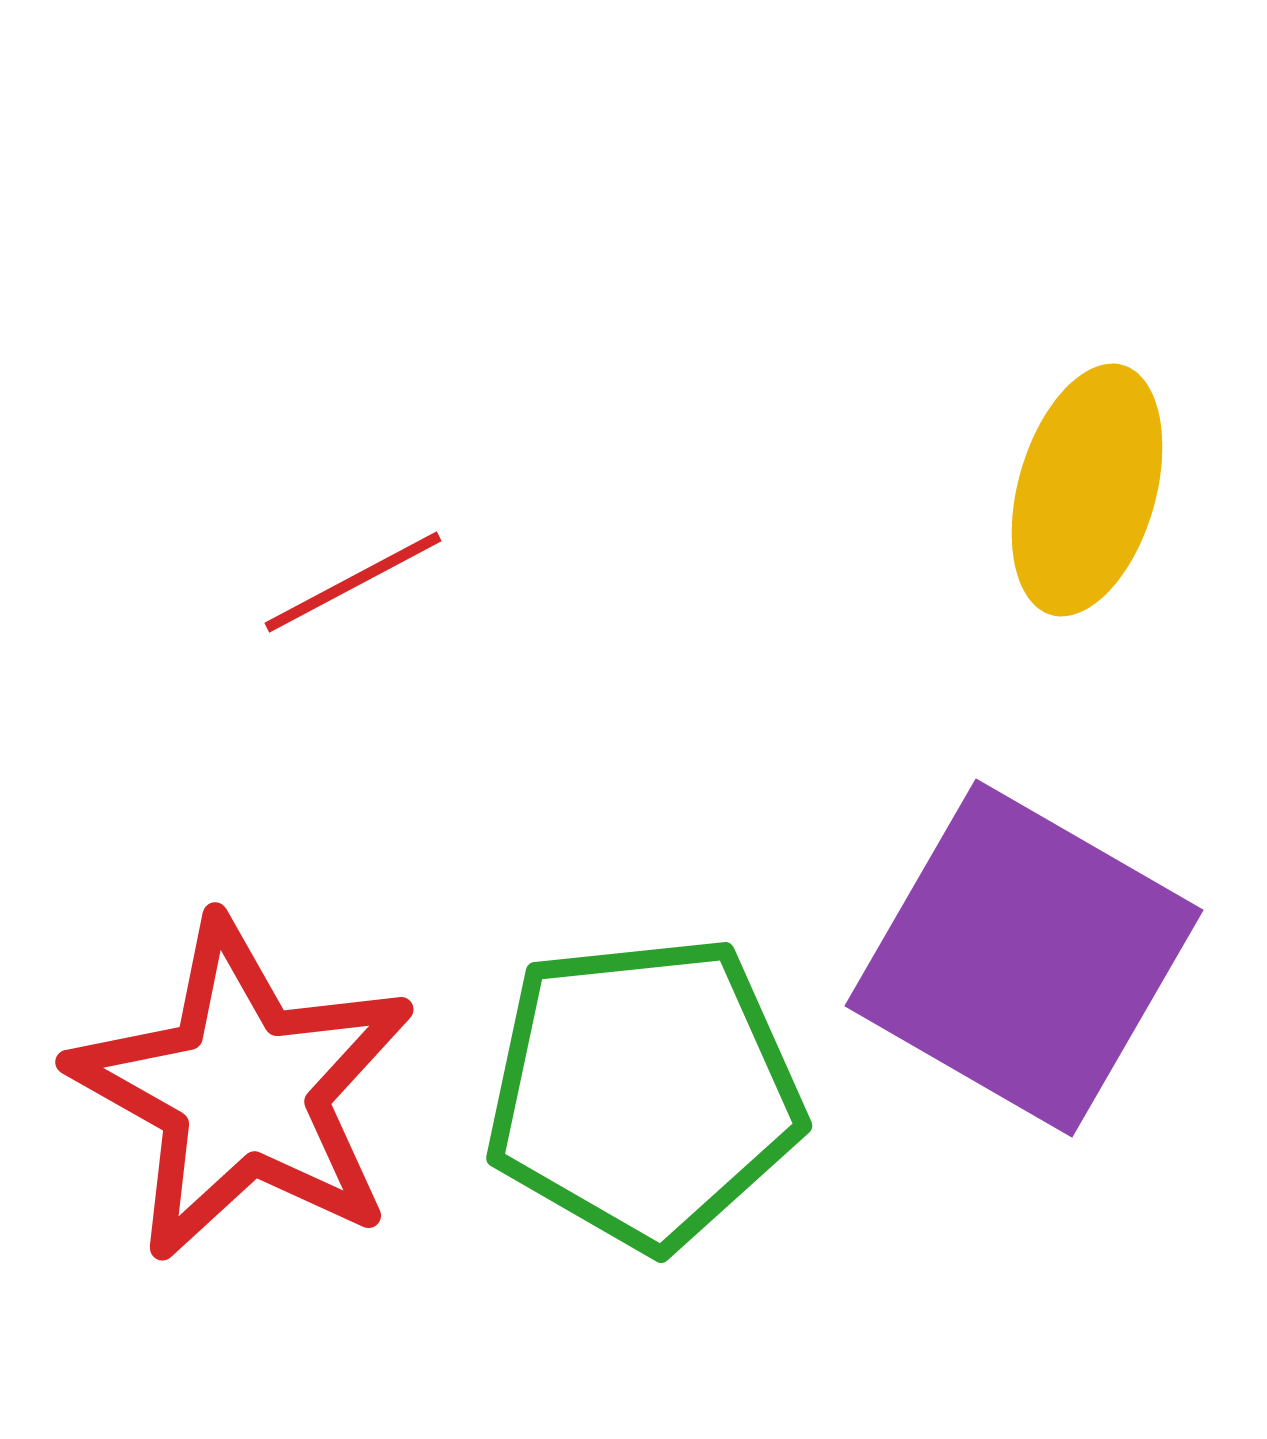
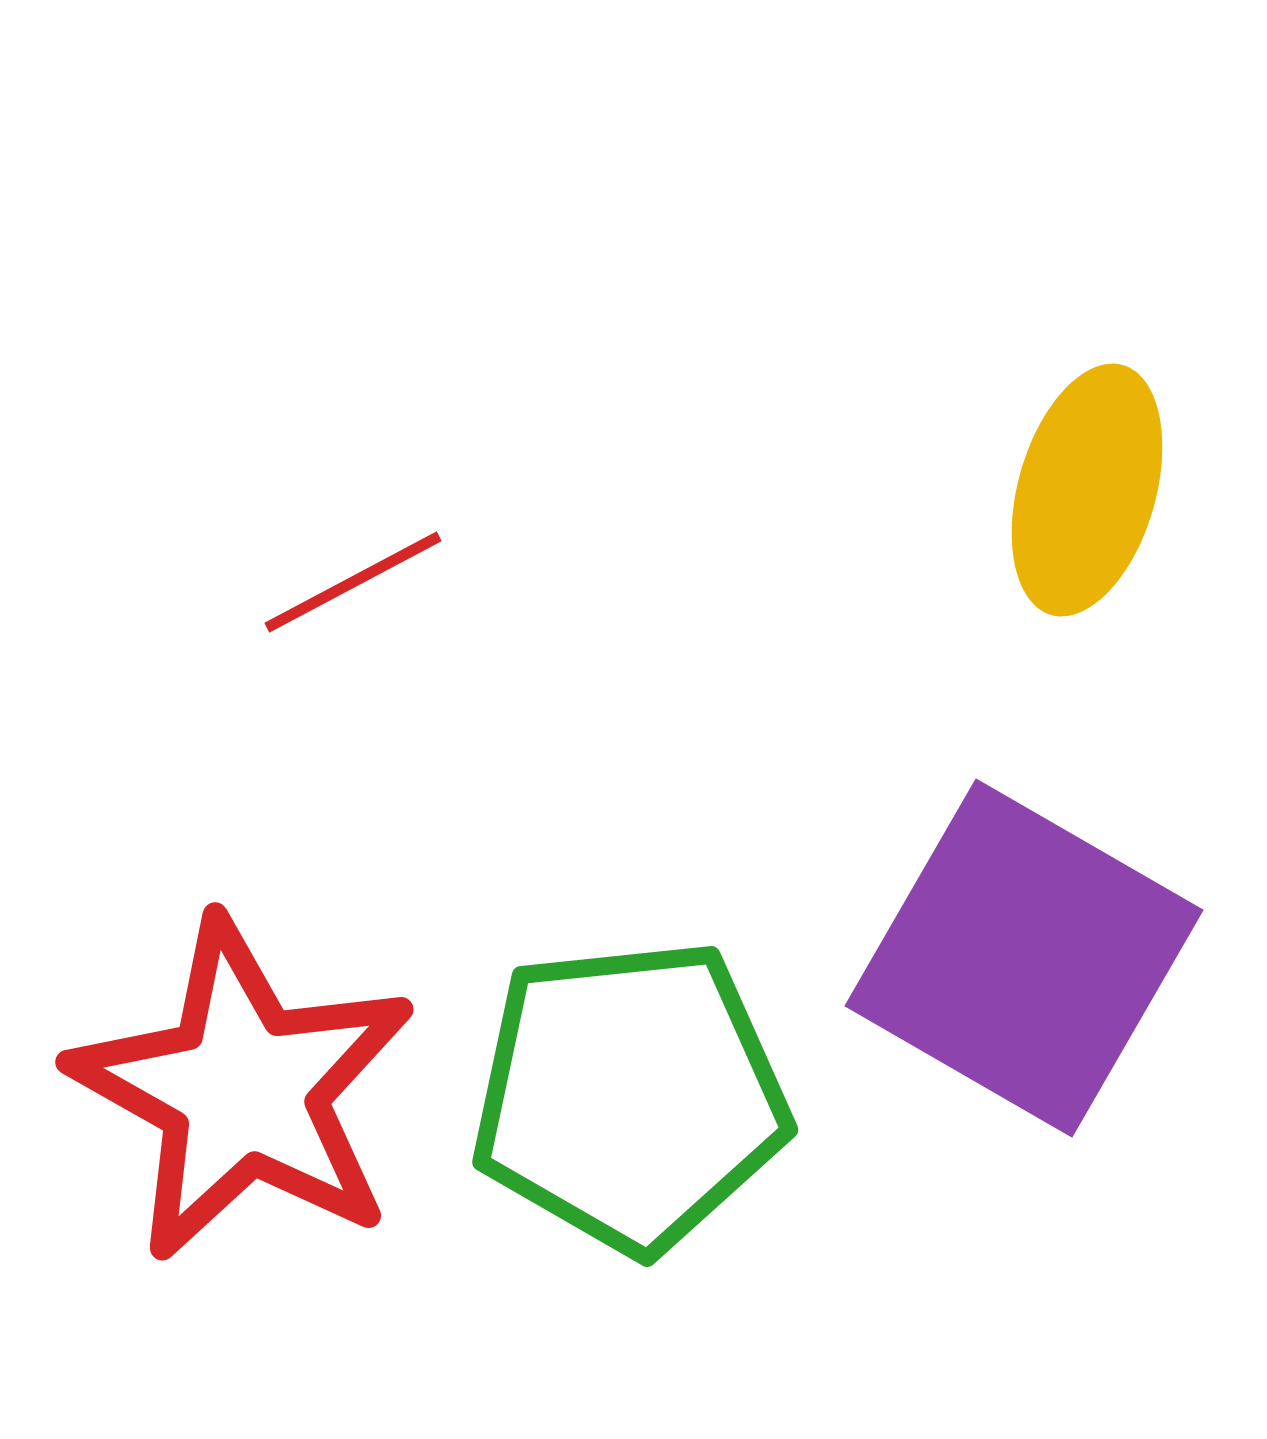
green pentagon: moved 14 px left, 4 px down
